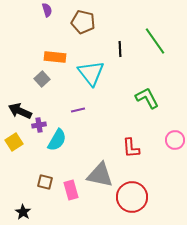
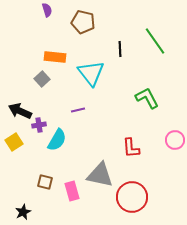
pink rectangle: moved 1 px right, 1 px down
black star: rotated 14 degrees clockwise
